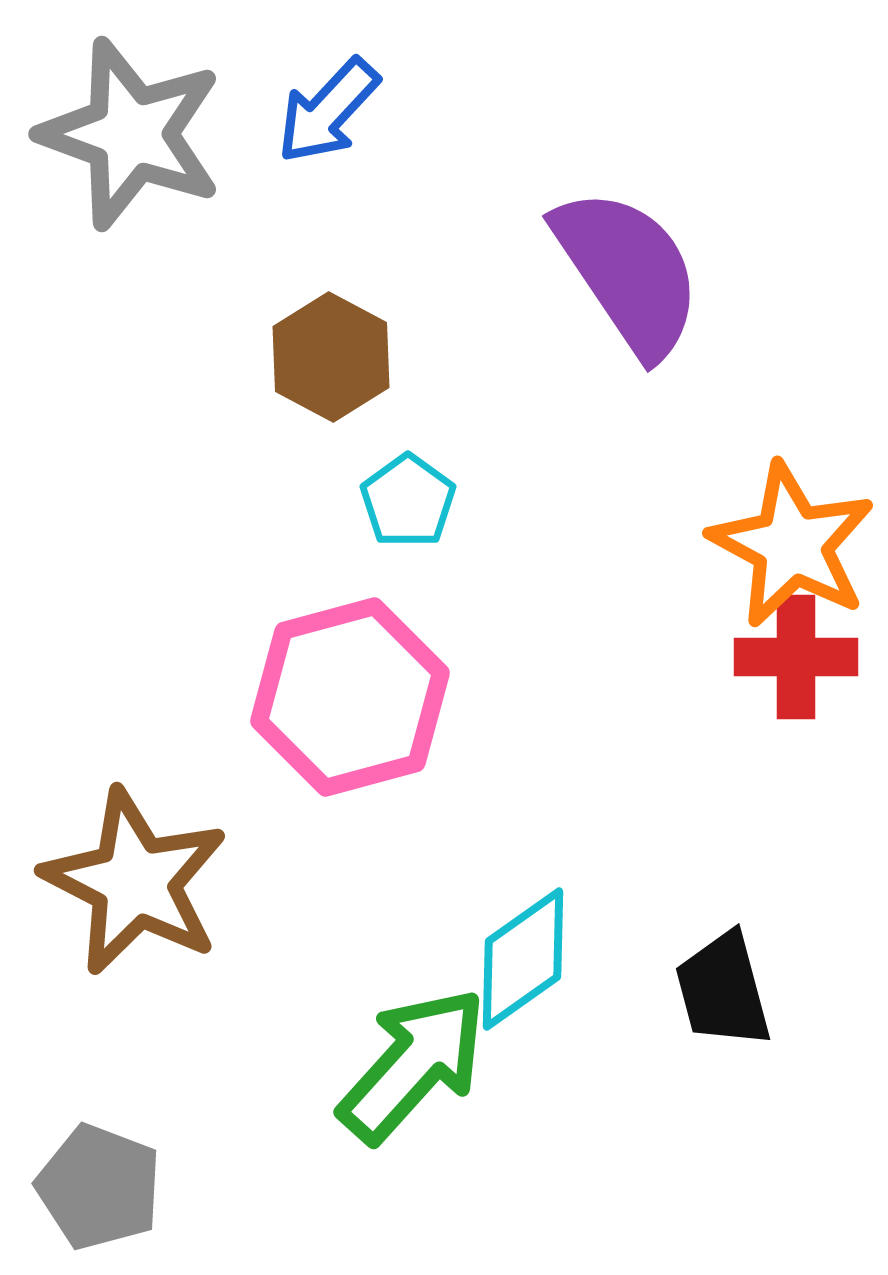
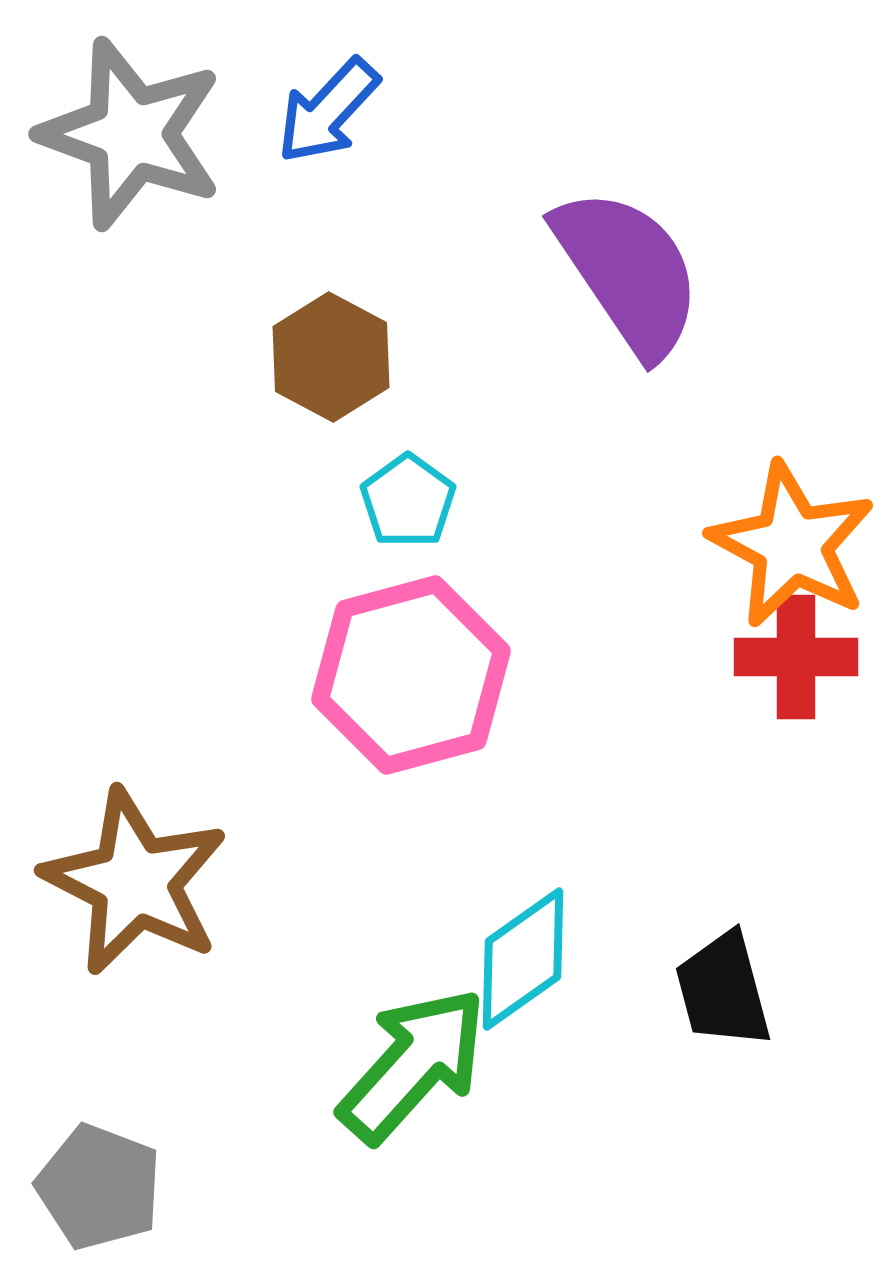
pink hexagon: moved 61 px right, 22 px up
